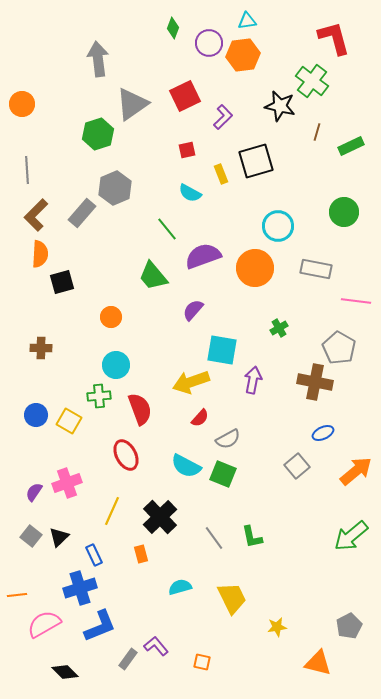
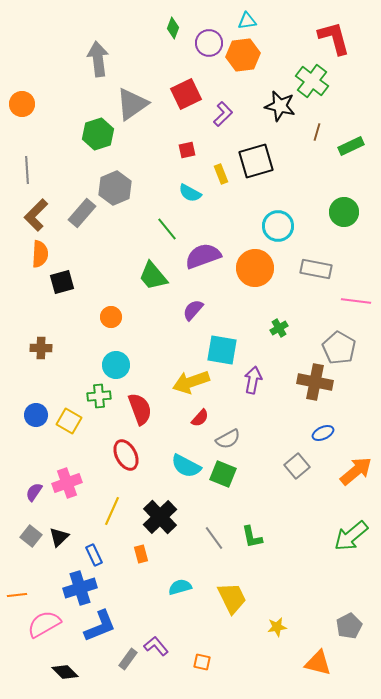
red square at (185, 96): moved 1 px right, 2 px up
purple L-shape at (223, 117): moved 3 px up
